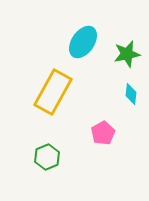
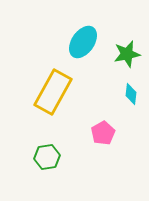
green hexagon: rotated 15 degrees clockwise
